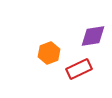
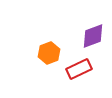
purple diamond: rotated 12 degrees counterclockwise
